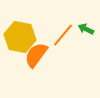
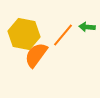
green arrow: moved 1 px right, 2 px up; rotated 21 degrees counterclockwise
yellow hexagon: moved 4 px right, 3 px up
